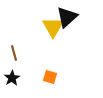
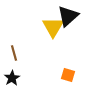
black triangle: moved 1 px right, 1 px up
orange square: moved 18 px right, 2 px up
